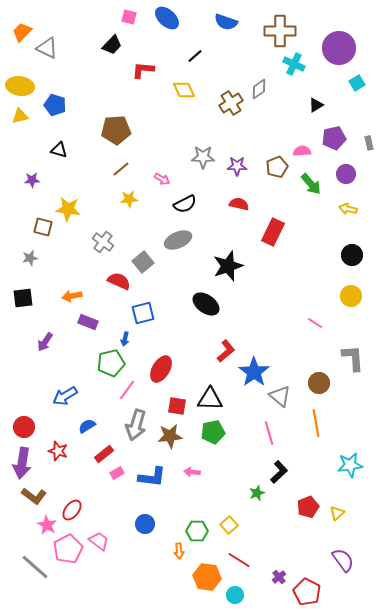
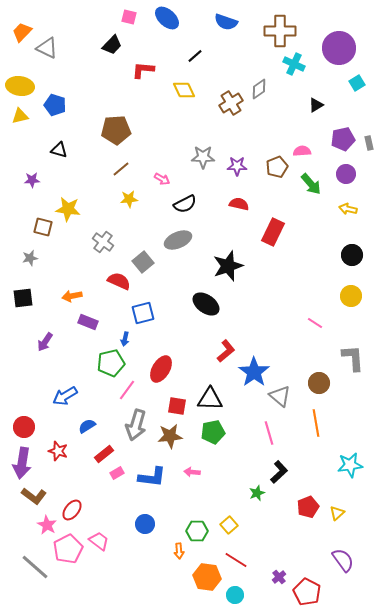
purple pentagon at (334, 138): moved 9 px right, 1 px down
red line at (239, 560): moved 3 px left
